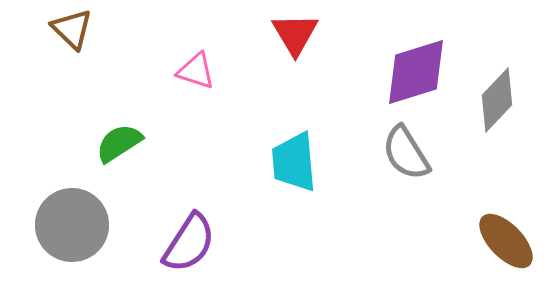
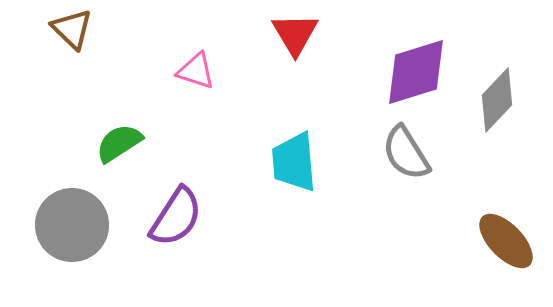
purple semicircle: moved 13 px left, 26 px up
